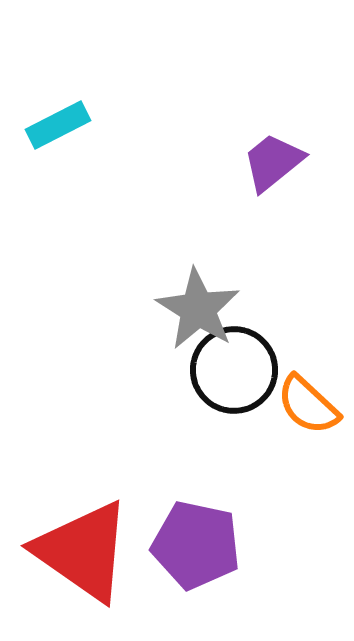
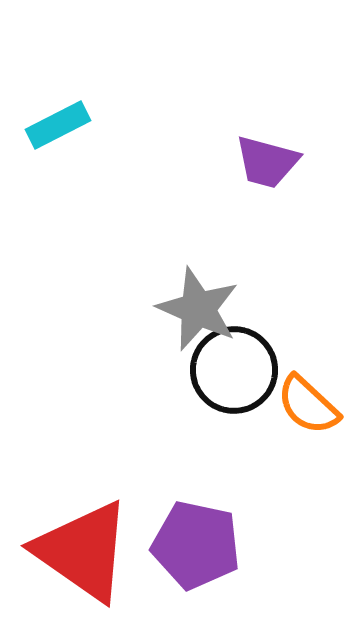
purple trapezoid: moved 6 px left; rotated 126 degrees counterclockwise
gray star: rotated 8 degrees counterclockwise
